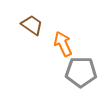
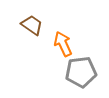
gray pentagon: rotated 8 degrees counterclockwise
